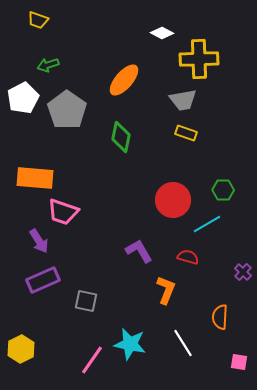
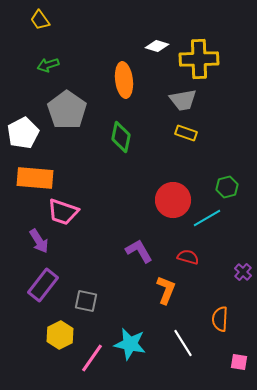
yellow trapezoid: moved 2 px right; rotated 35 degrees clockwise
white diamond: moved 5 px left, 13 px down; rotated 10 degrees counterclockwise
orange ellipse: rotated 48 degrees counterclockwise
white pentagon: moved 35 px down
green hexagon: moved 4 px right, 3 px up; rotated 15 degrees counterclockwise
cyan line: moved 6 px up
purple rectangle: moved 5 px down; rotated 28 degrees counterclockwise
orange semicircle: moved 2 px down
yellow hexagon: moved 39 px right, 14 px up
pink line: moved 2 px up
